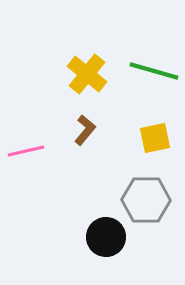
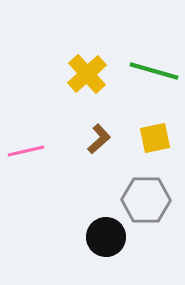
yellow cross: rotated 9 degrees clockwise
brown L-shape: moved 14 px right, 9 px down; rotated 8 degrees clockwise
